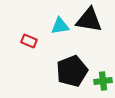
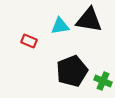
green cross: rotated 30 degrees clockwise
